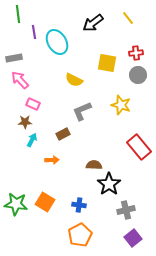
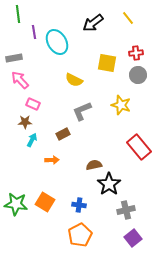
brown semicircle: rotated 14 degrees counterclockwise
